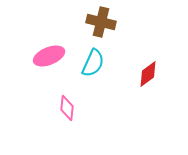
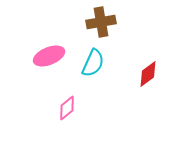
brown cross: rotated 24 degrees counterclockwise
pink diamond: rotated 45 degrees clockwise
